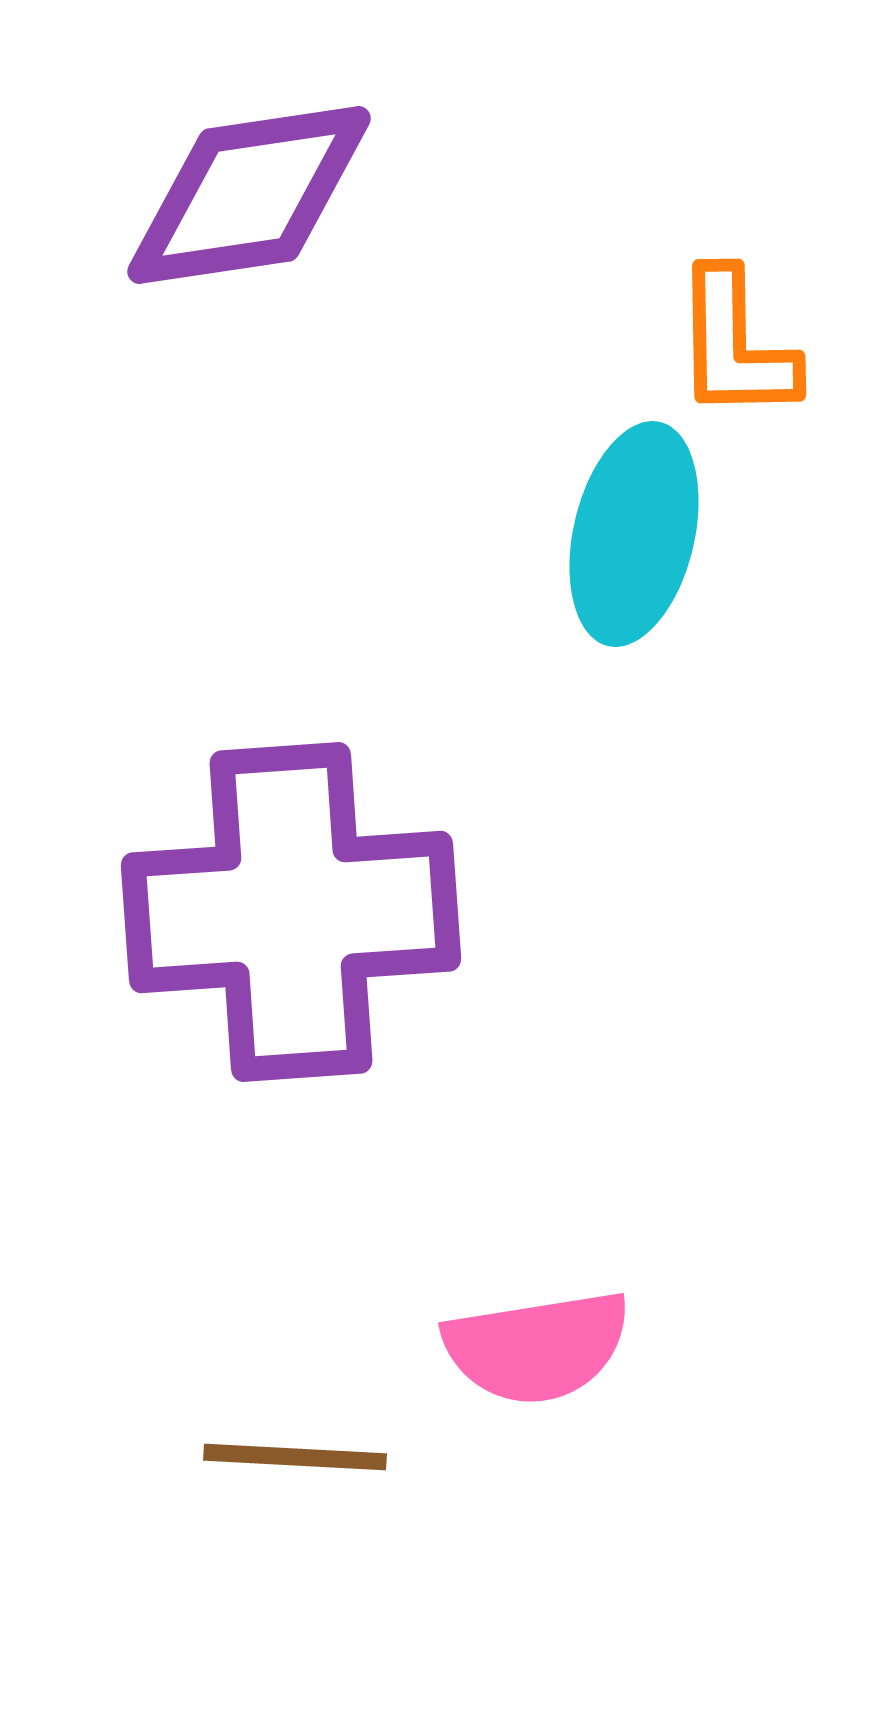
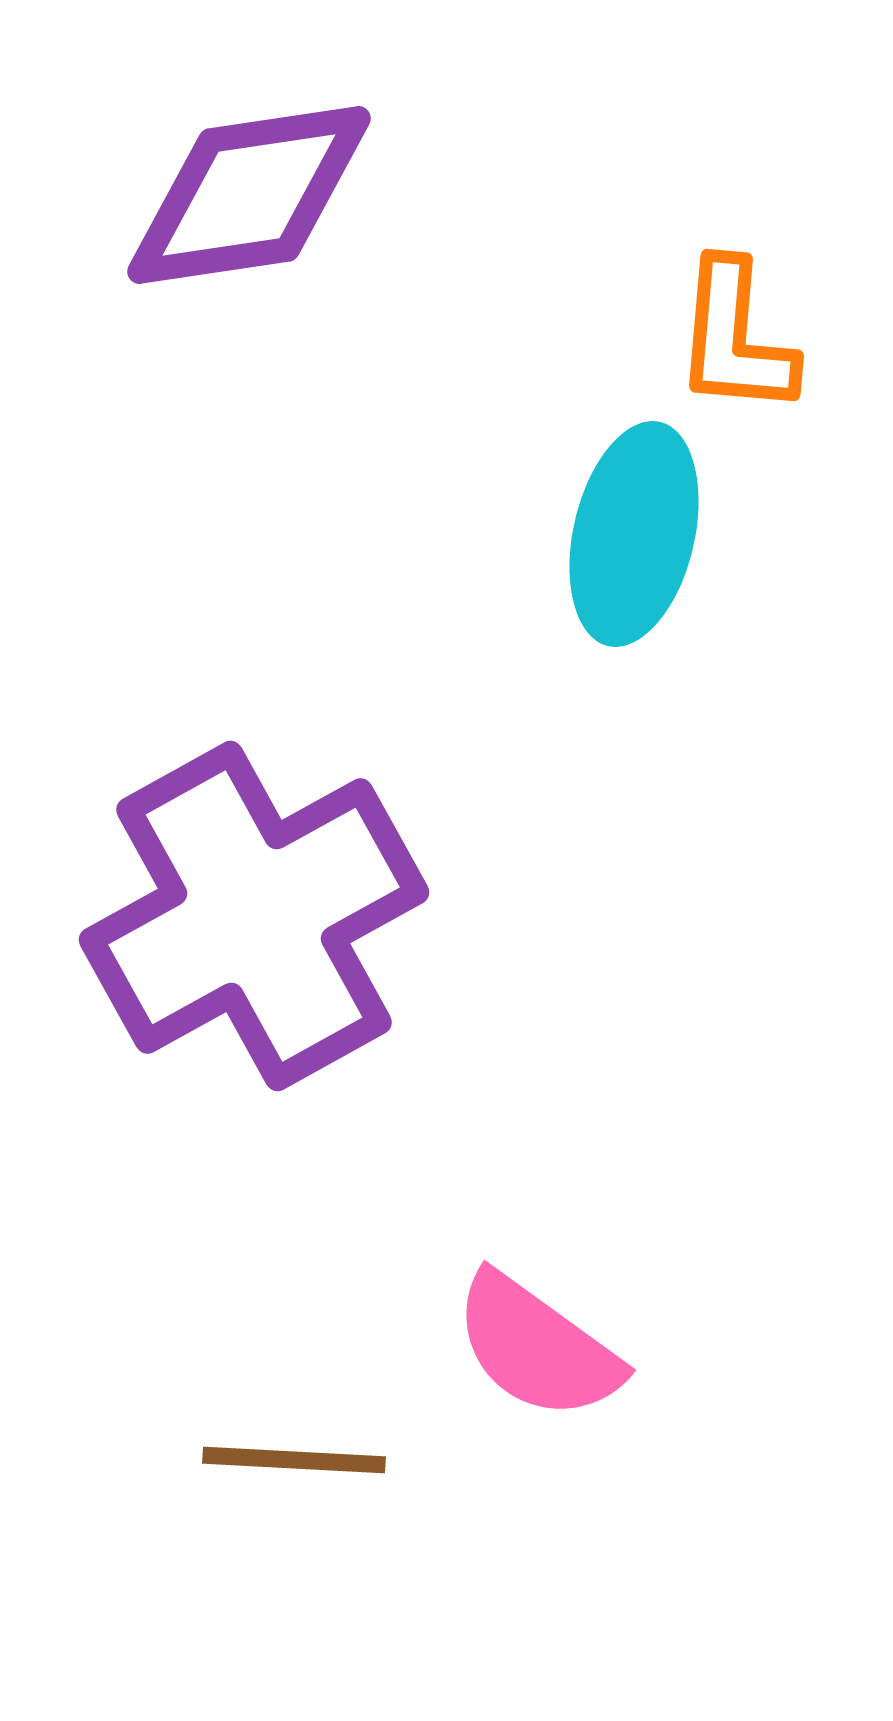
orange L-shape: moved 7 px up; rotated 6 degrees clockwise
purple cross: moved 37 px left, 4 px down; rotated 25 degrees counterclockwise
pink semicircle: rotated 45 degrees clockwise
brown line: moved 1 px left, 3 px down
